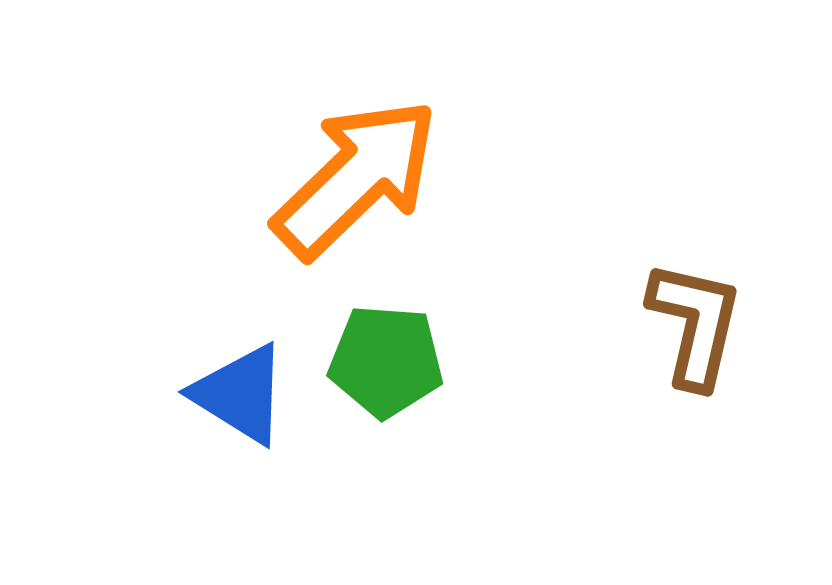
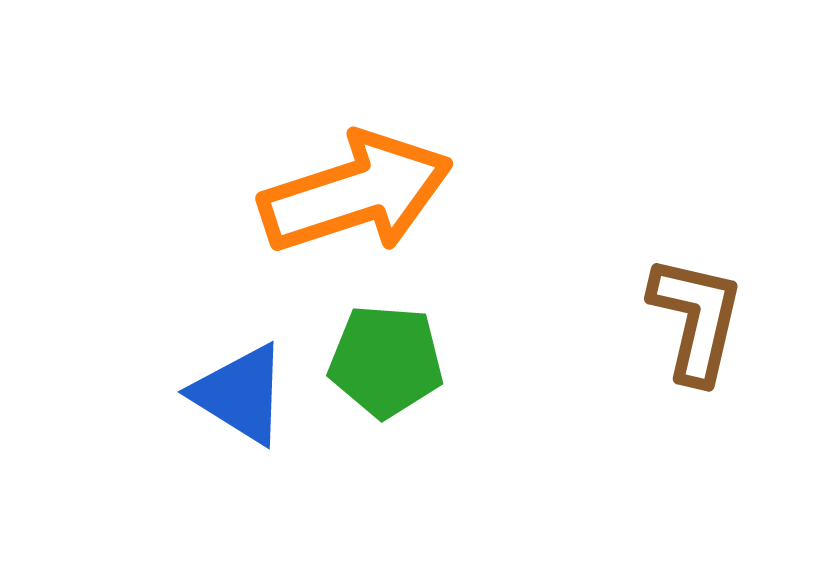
orange arrow: moved 15 px down; rotated 26 degrees clockwise
brown L-shape: moved 1 px right, 5 px up
